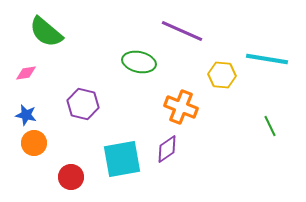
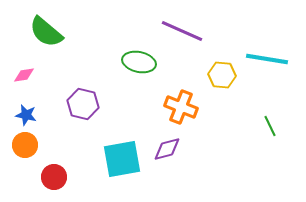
pink diamond: moved 2 px left, 2 px down
orange circle: moved 9 px left, 2 px down
purple diamond: rotated 20 degrees clockwise
red circle: moved 17 px left
